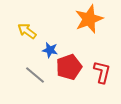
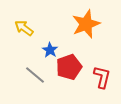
orange star: moved 3 px left, 5 px down
yellow arrow: moved 3 px left, 3 px up
blue star: rotated 21 degrees clockwise
red L-shape: moved 5 px down
